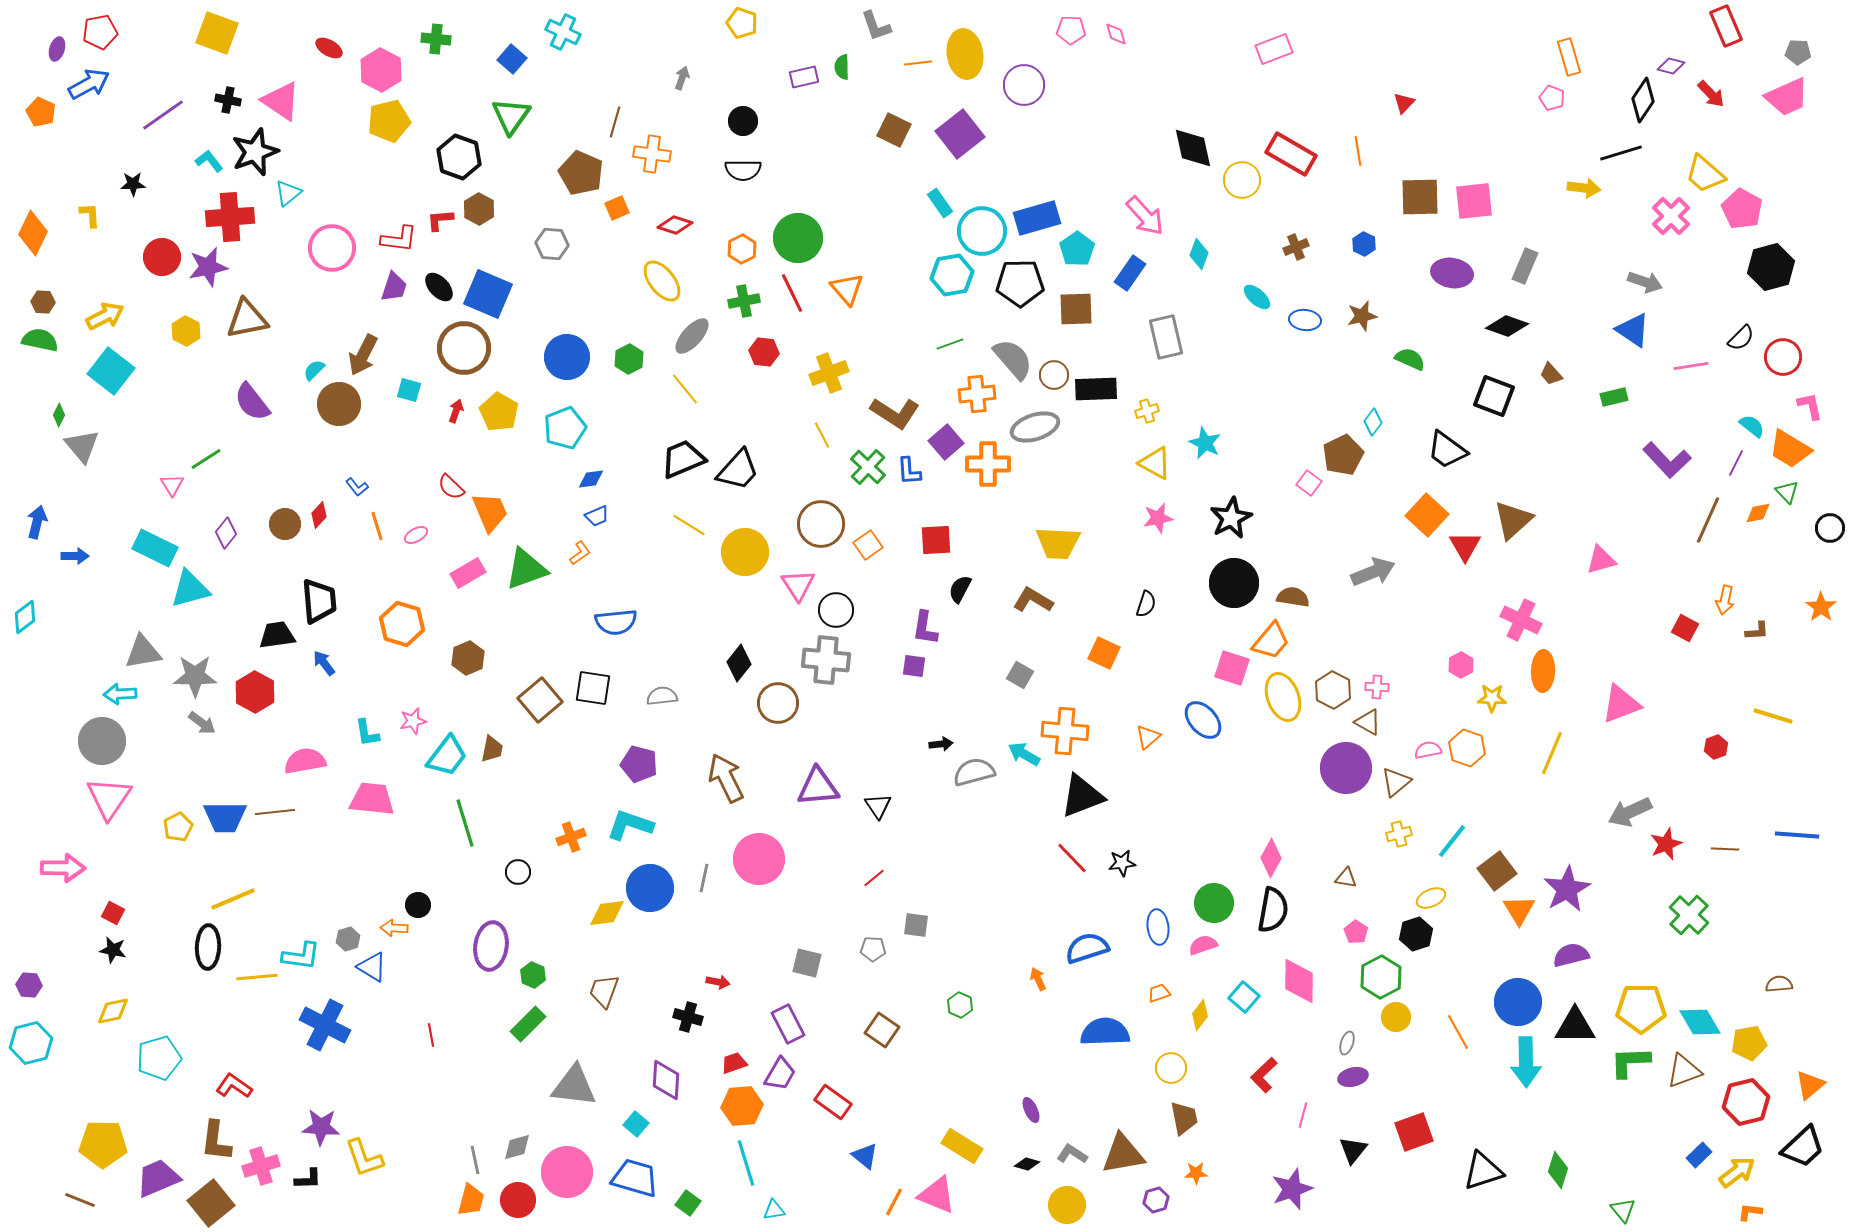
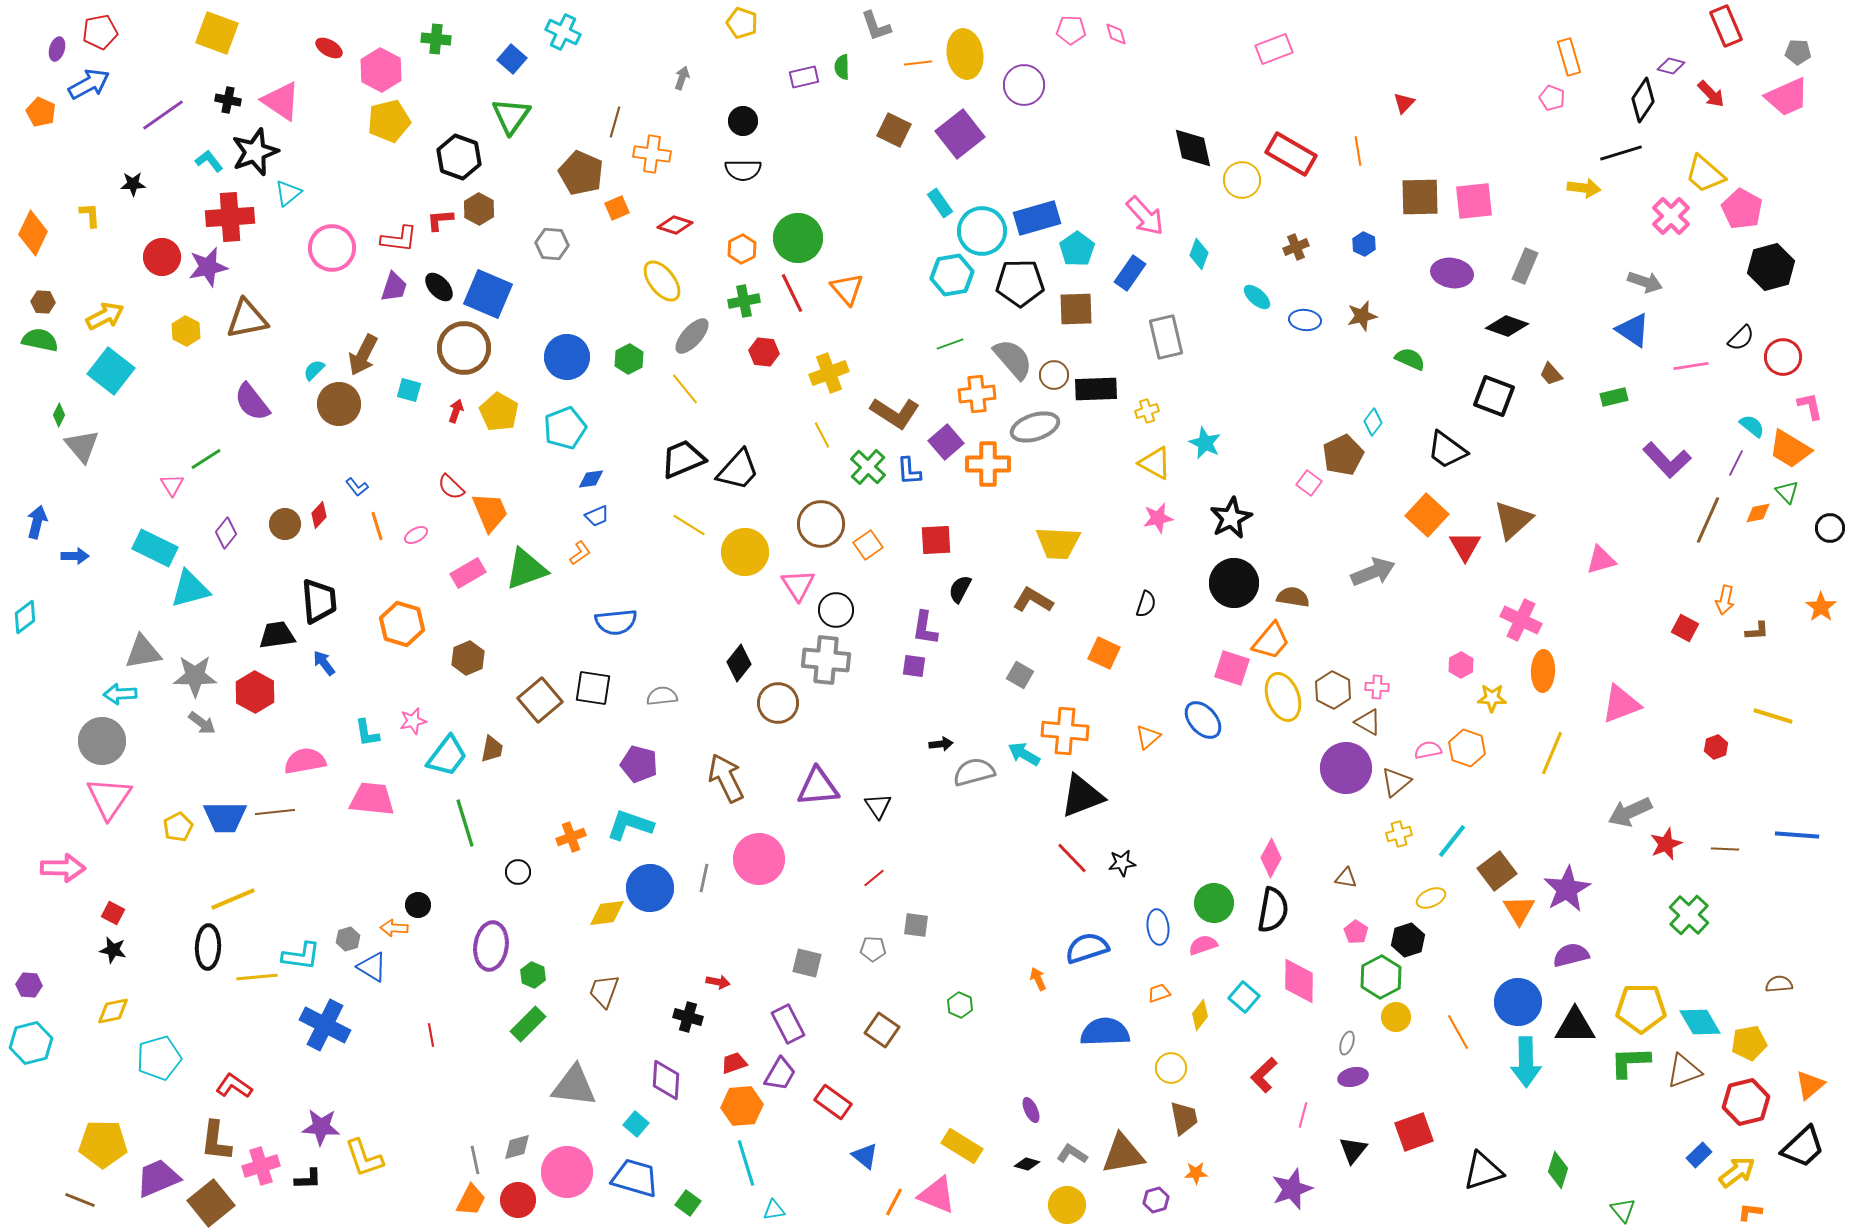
black hexagon at (1416, 934): moved 8 px left, 6 px down
orange trapezoid at (471, 1200): rotated 12 degrees clockwise
